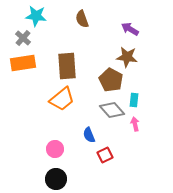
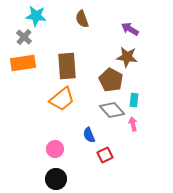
gray cross: moved 1 px right, 1 px up
pink arrow: moved 2 px left
